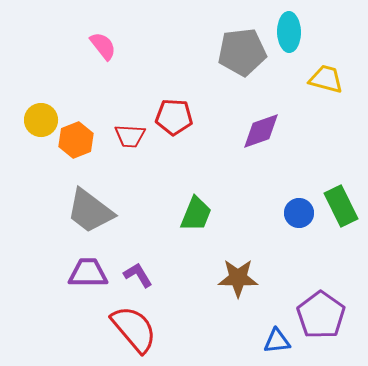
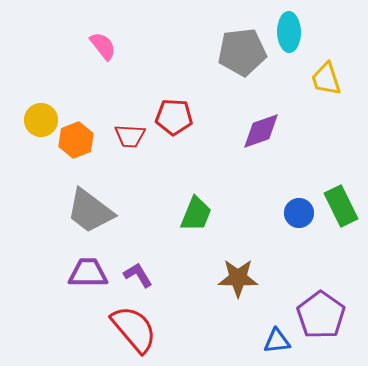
yellow trapezoid: rotated 123 degrees counterclockwise
